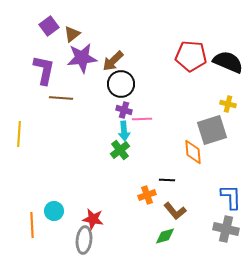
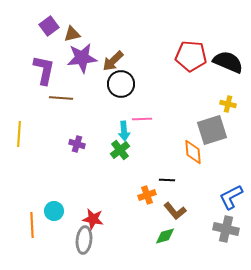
brown triangle: rotated 24 degrees clockwise
purple cross: moved 47 px left, 34 px down
blue L-shape: rotated 116 degrees counterclockwise
